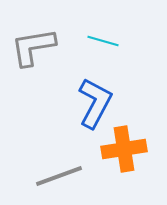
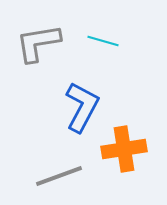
gray L-shape: moved 5 px right, 4 px up
blue L-shape: moved 13 px left, 4 px down
